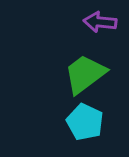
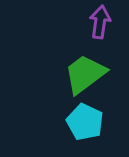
purple arrow: rotated 92 degrees clockwise
